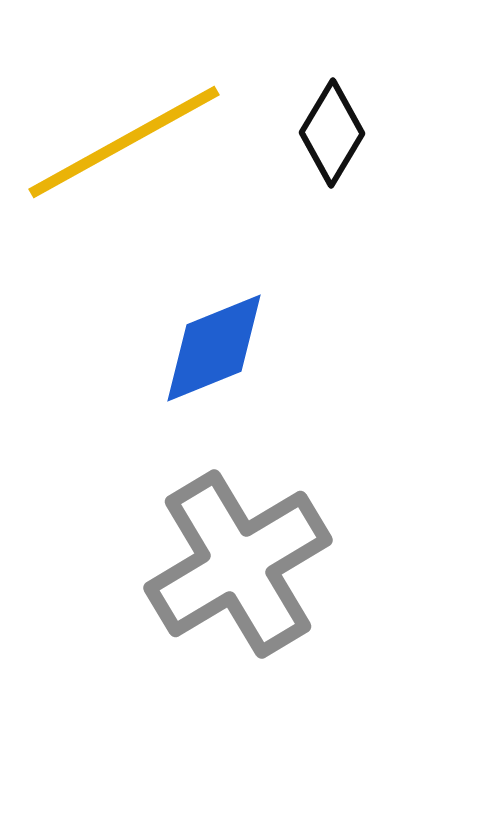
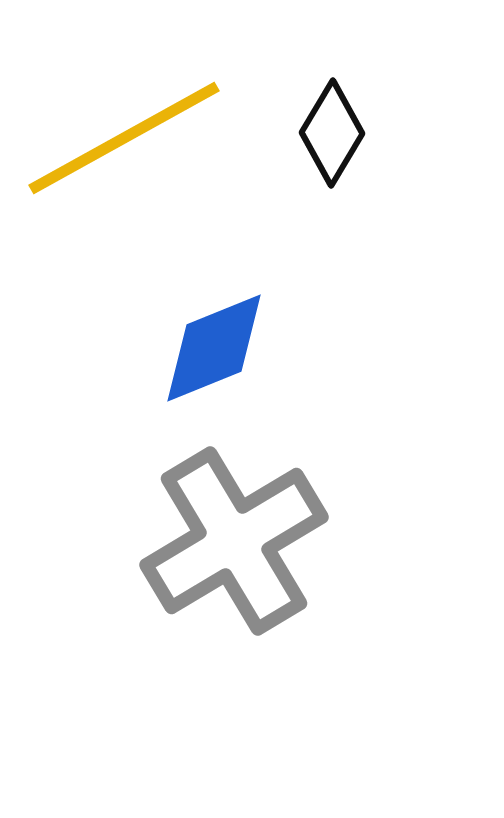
yellow line: moved 4 px up
gray cross: moved 4 px left, 23 px up
